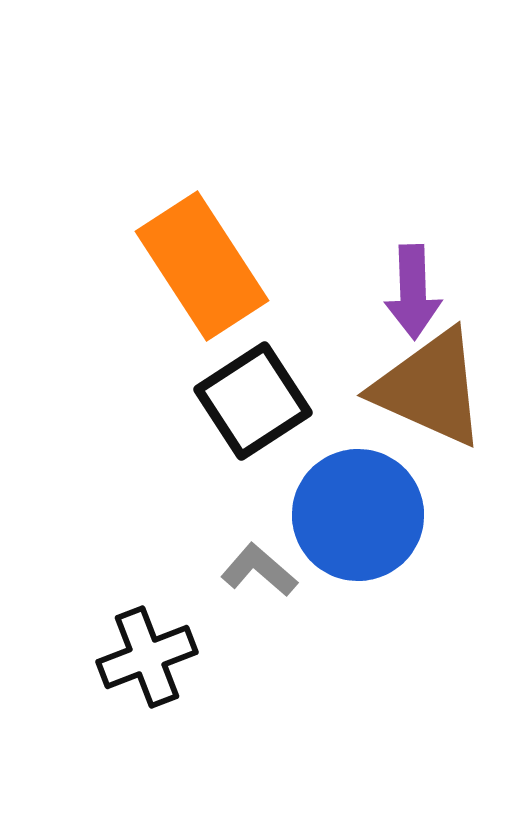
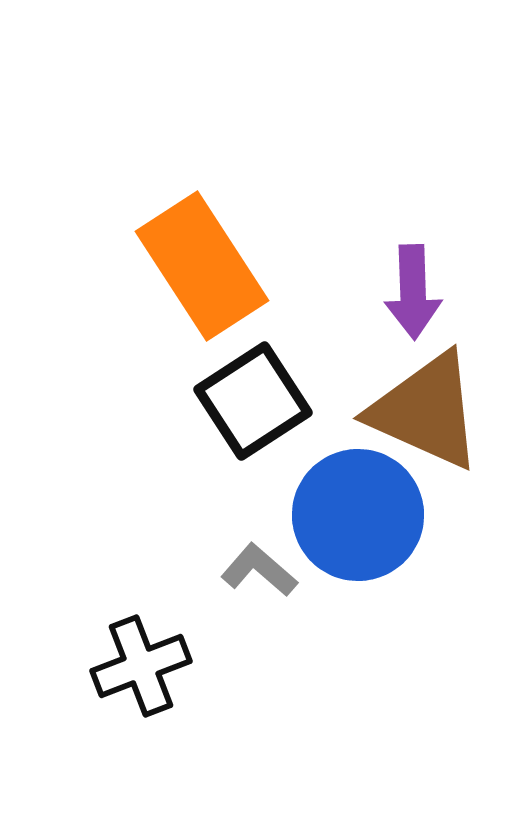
brown triangle: moved 4 px left, 23 px down
black cross: moved 6 px left, 9 px down
